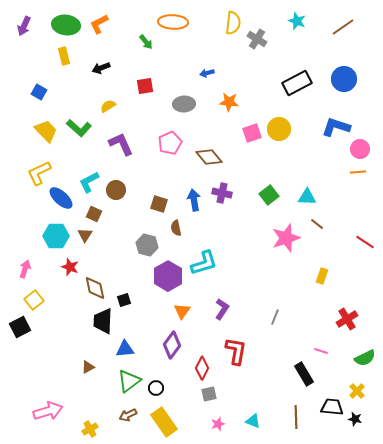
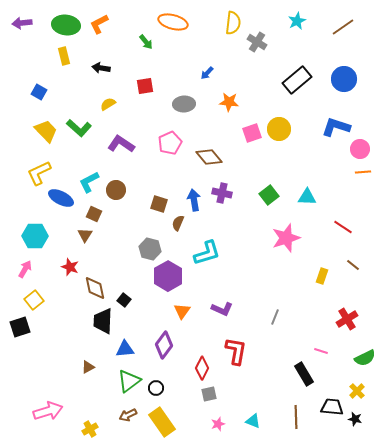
cyan star at (297, 21): rotated 24 degrees clockwise
orange ellipse at (173, 22): rotated 12 degrees clockwise
purple arrow at (24, 26): moved 2 px left, 3 px up; rotated 60 degrees clockwise
gray cross at (257, 39): moved 3 px down
black arrow at (101, 68): rotated 30 degrees clockwise
blue arrow at (207, 73): rotated 32 degrees counterclockwise
black rectangle at (297, 83): moved 3 px up; rotated 12 degrees counterclockwise
yellow semicircle at (108, 106): moved 2 px up
purple L-shape at (121, 144): rotated 32 degrees counterclockwise
orange line at (358, 172): moved 5 px right
blue ellipse at (61, 198): rotated 15 degrees counterclockwise
brown line at (317, 224): moved 36 px right, 41 px down
brown semicircle at (176, 228): moved 2 px right, 5 px up; rotated 35 degrees clockwise
cyan hexagon at (56, 236): moved 21 px left
red line at (365, 242): moved 22 px left, 15 px up
gray hexagon at (147, 245): moved 3 px right, 4 px down
cyan L-shape at (204, 263): moved 3 px right, 10 px up
pink arrow at (25, 269): rotated 12 degrees clockwise
black square at (124, 300): rotated 32 degrees counterclockwise
purple L-shape at (222, 309): rotated 80 degrees clockwise
black square at (20, 327): rotated 10 degrees clockwise
purple diamond at (172, 345): moved 8 px left
yellow rectangle at (164, 422): moved 2 px left
